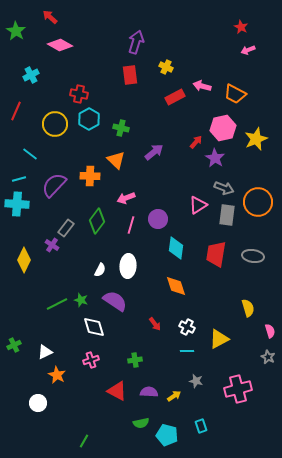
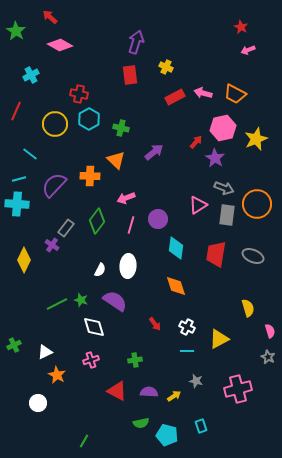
pink arrow at (202, 86): moved 1 px right, 7 px down
orange circle at (258, 202): moved 1 px left, 2 px down
gray ellipse at (253, 256): rotated 15 degrees clockwise
